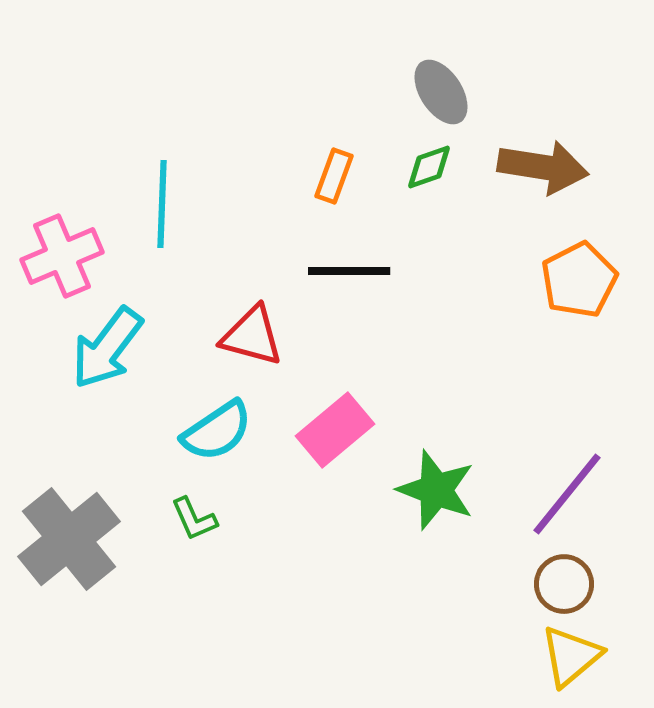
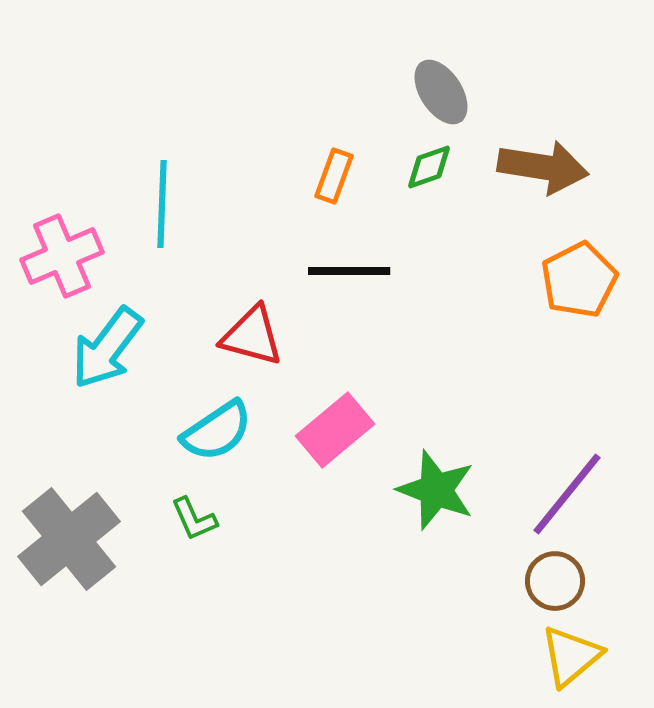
brown circle: moved 9 px left, 3 px up
